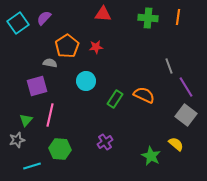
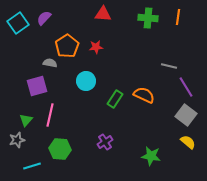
gray line: rotated 56 degrees counterclockwise
yellow semicircle: moved 12 px right, 2 px up
green star: rotated 18 degrees counterclockwise
